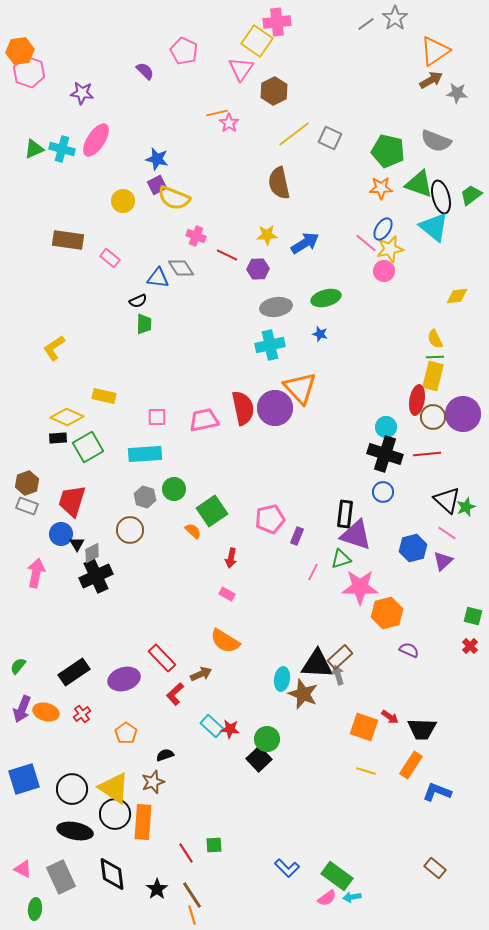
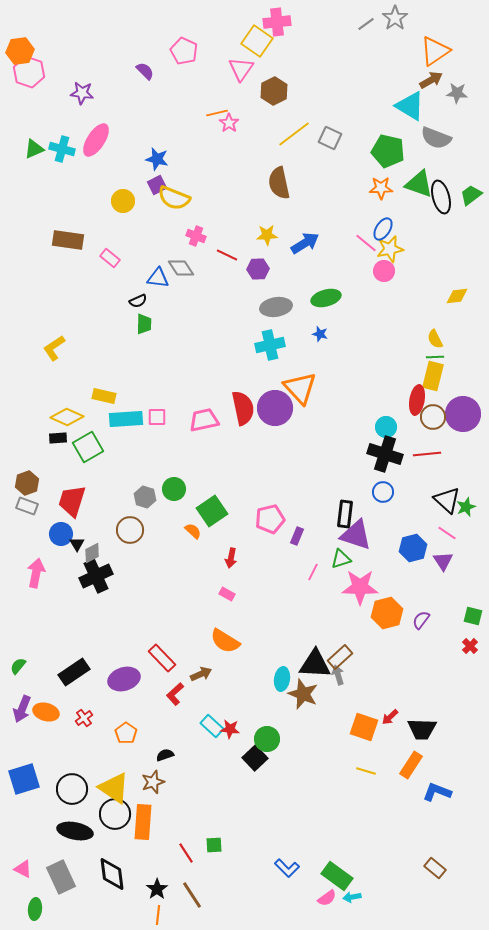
gray semicircle at (436, 141): moved 3 px up
cyan triangle at (434, 227): moved 24 px left, 121 px up; rotated 8 degrees counterclockwise
cyan rectangle at (145, 454): moved 19 px left, 35 px up
purple triangle at (443, 561): rotated 20 degrees counterclockwise
purple semicircle at (409, 650): moved 12 px right, 30 px up; rotated 78 degrees counterclockwise
black triangle at (317, 664): moved 2 px left
red cross at (82, 714): moved 2 px right, 4 px down
red arrow at (390, 717): rotated 102 degrees clockwise
black square at (259, 759): moved 4 px left, 1 px up
orange line at (192, 915): moved 34 px left; rotated 24 degrees clockwise
